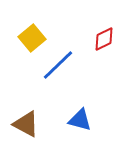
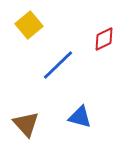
yellow square: moved 3 px left, 13 px up
blue triangle: moved 3 px up
brown triangle: rotated 20 degrees clockwise
